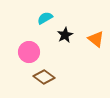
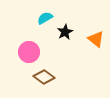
black star: moved 3 px up
